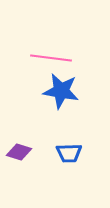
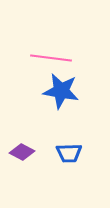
purple diamond: moved 3 px right; rotated 10 degrees clockwise
